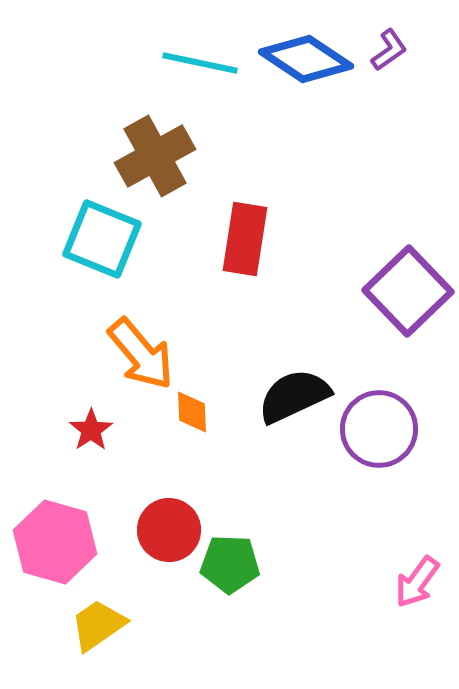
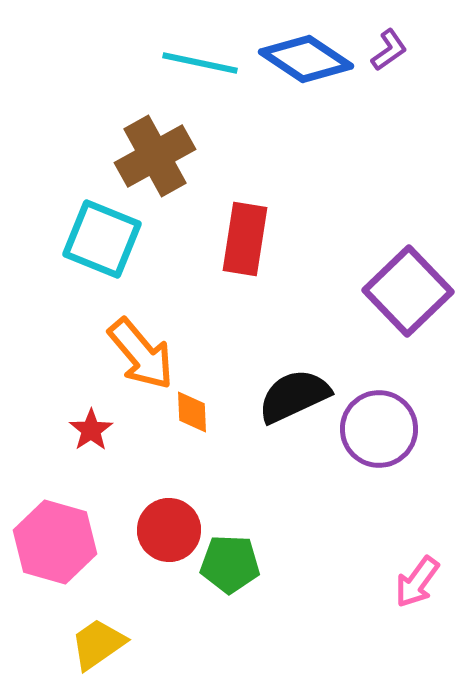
yellow trapezoid: moved 19 px down
